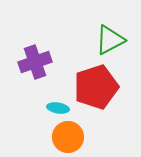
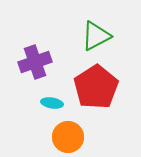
green triangle: moved 14 px left, 4 px up
red pentagon: rotated 15 degrees counterclockwise
cyan ellipse: moved 6 px left, 5 px up
